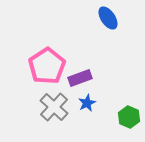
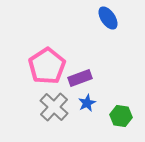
green hexagon: moved 8 px left, 1 px up; rotated 15 degrees counterclockwise
